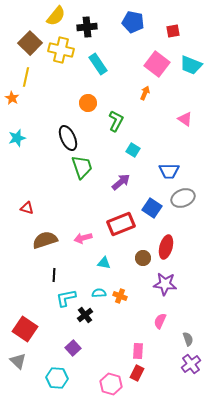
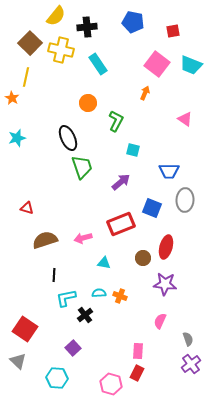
cyan square at (133, 150): rotated 16 degrees counterclockwise
gray ellipse at (183, 198): moved 2 px right, 2 px down; rotated 65 degrees counterclockwise
blue square at (152, 208): rotated 12 degrees counterclockwise
